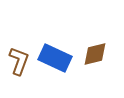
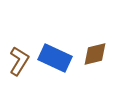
brown L-shape: rotated 12 degrees clockwise
